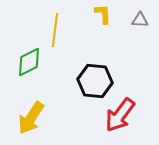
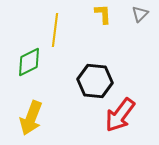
gray triangle: moved 6 px up; rotated 48 degrees counterclockwise
yellow arrow: rotated 12 degrees counterclockwise
